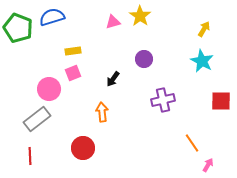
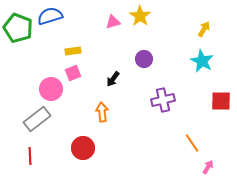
blue semicircle: moved 2 px left, 1 px up
pink circle: moved 2 px right
pink arrow: moved 2 px down
